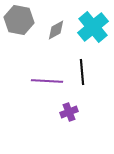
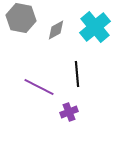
gray hexagon: moved 2 px right, 2 px up
cyan cross: moved 2 px right
black line: moved 5 px left, 2 px down
purple line: moved 8 px left, 6 px down; rotated 24 degrees clockwise
